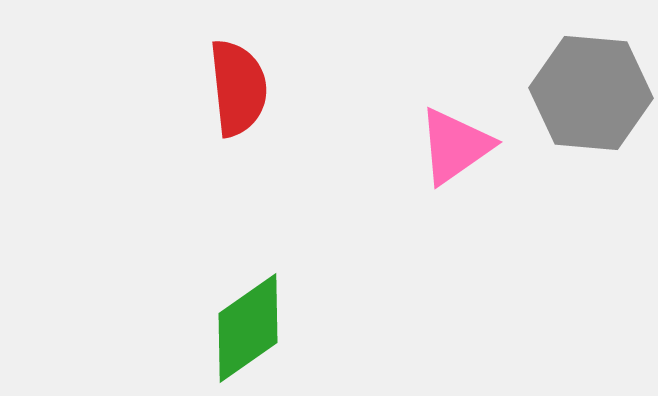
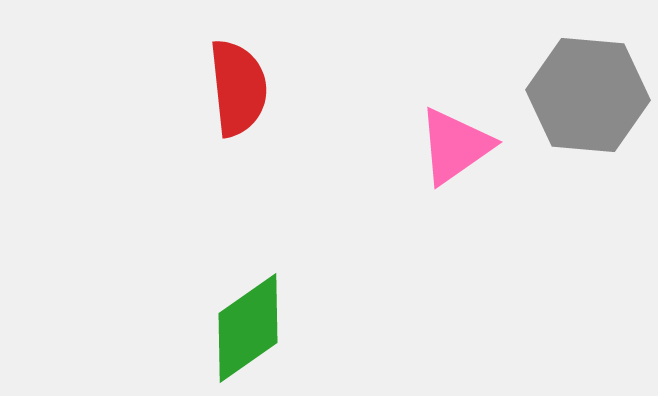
gray hexagon: moved 3 px left, 2 px down
